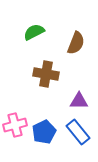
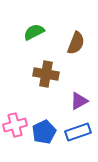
purple triangle: rotated 30 degrees counterclockwise
blue rectangle: rotated 70 degrees counterclockwise
